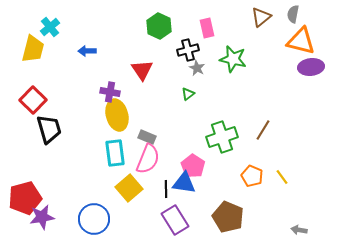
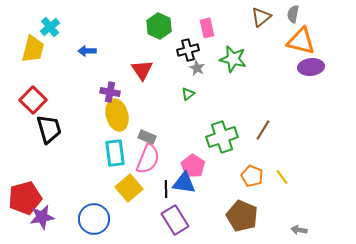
brown pentagon: moved 14 px right, 1 px up
